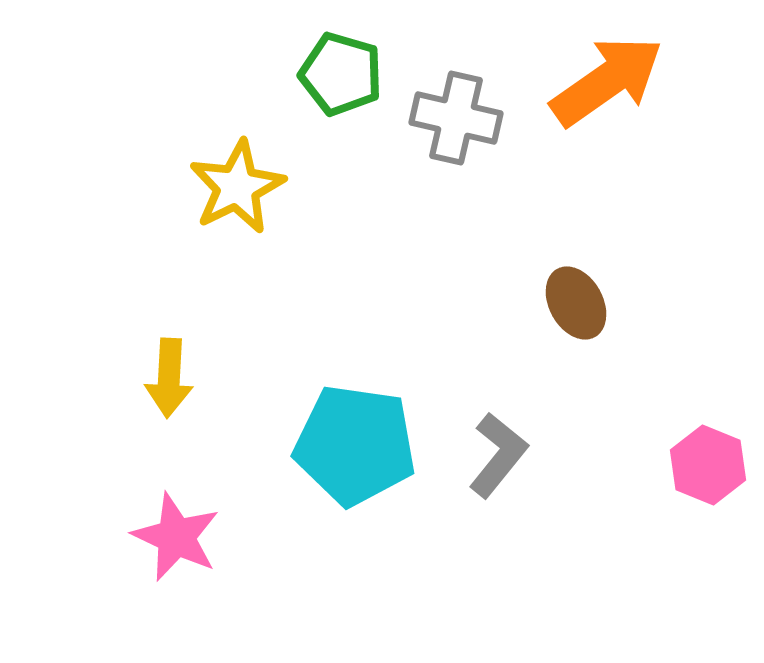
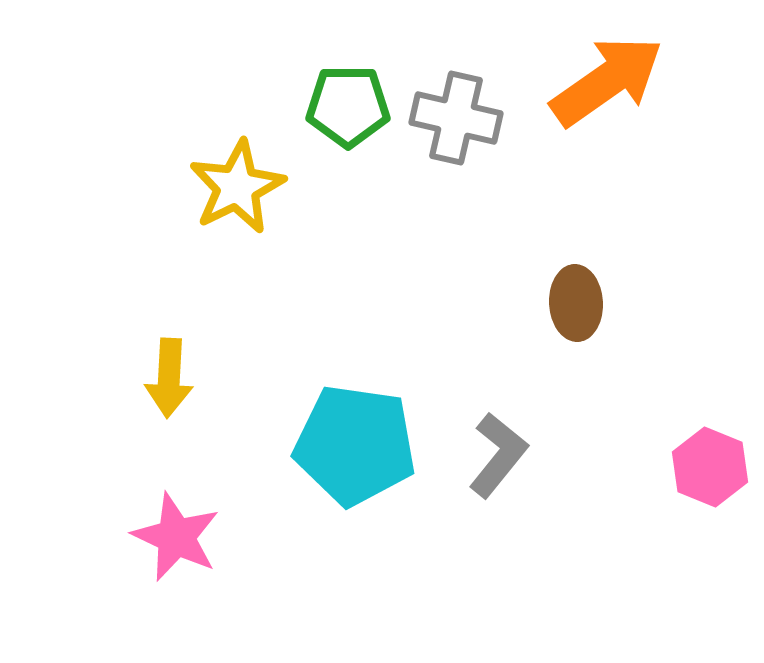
green pentagon: moved 7 px right, 32 px down; rotated 16 degrees counterclockwise
brown ellipse: rotated 26 degrees clockwise
pink hexagon: moved 2 px right, 2 px down
